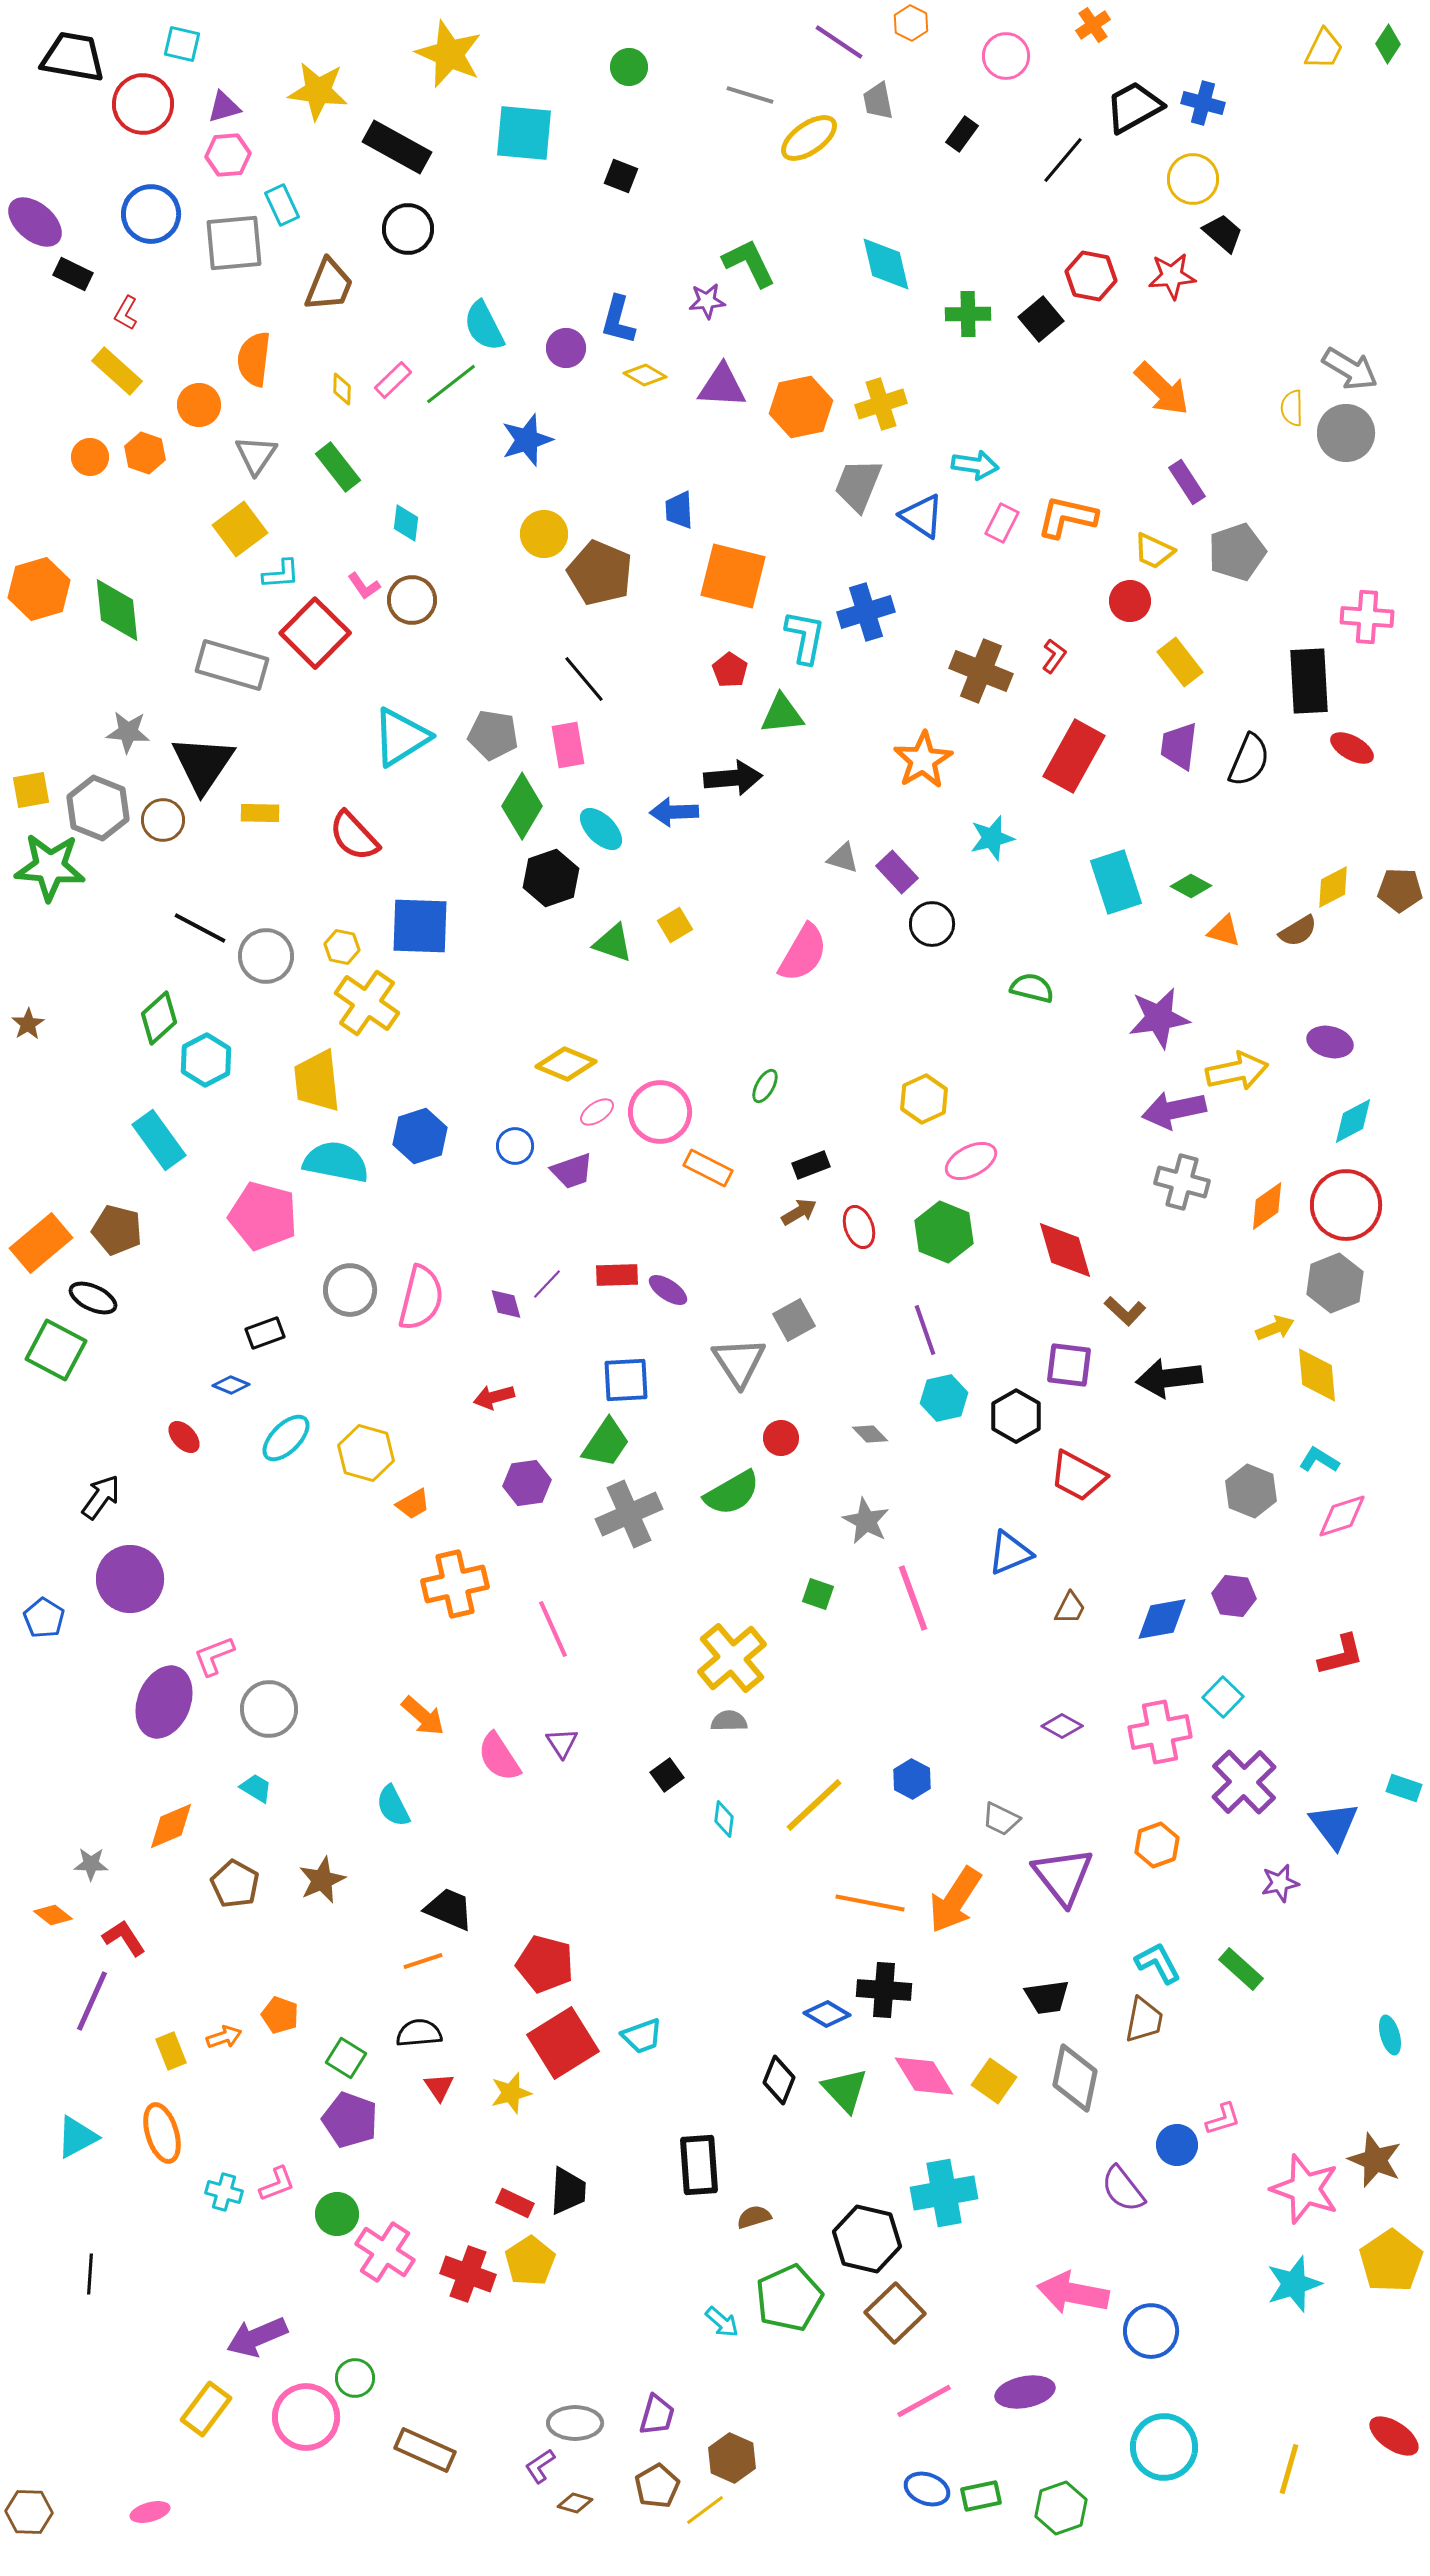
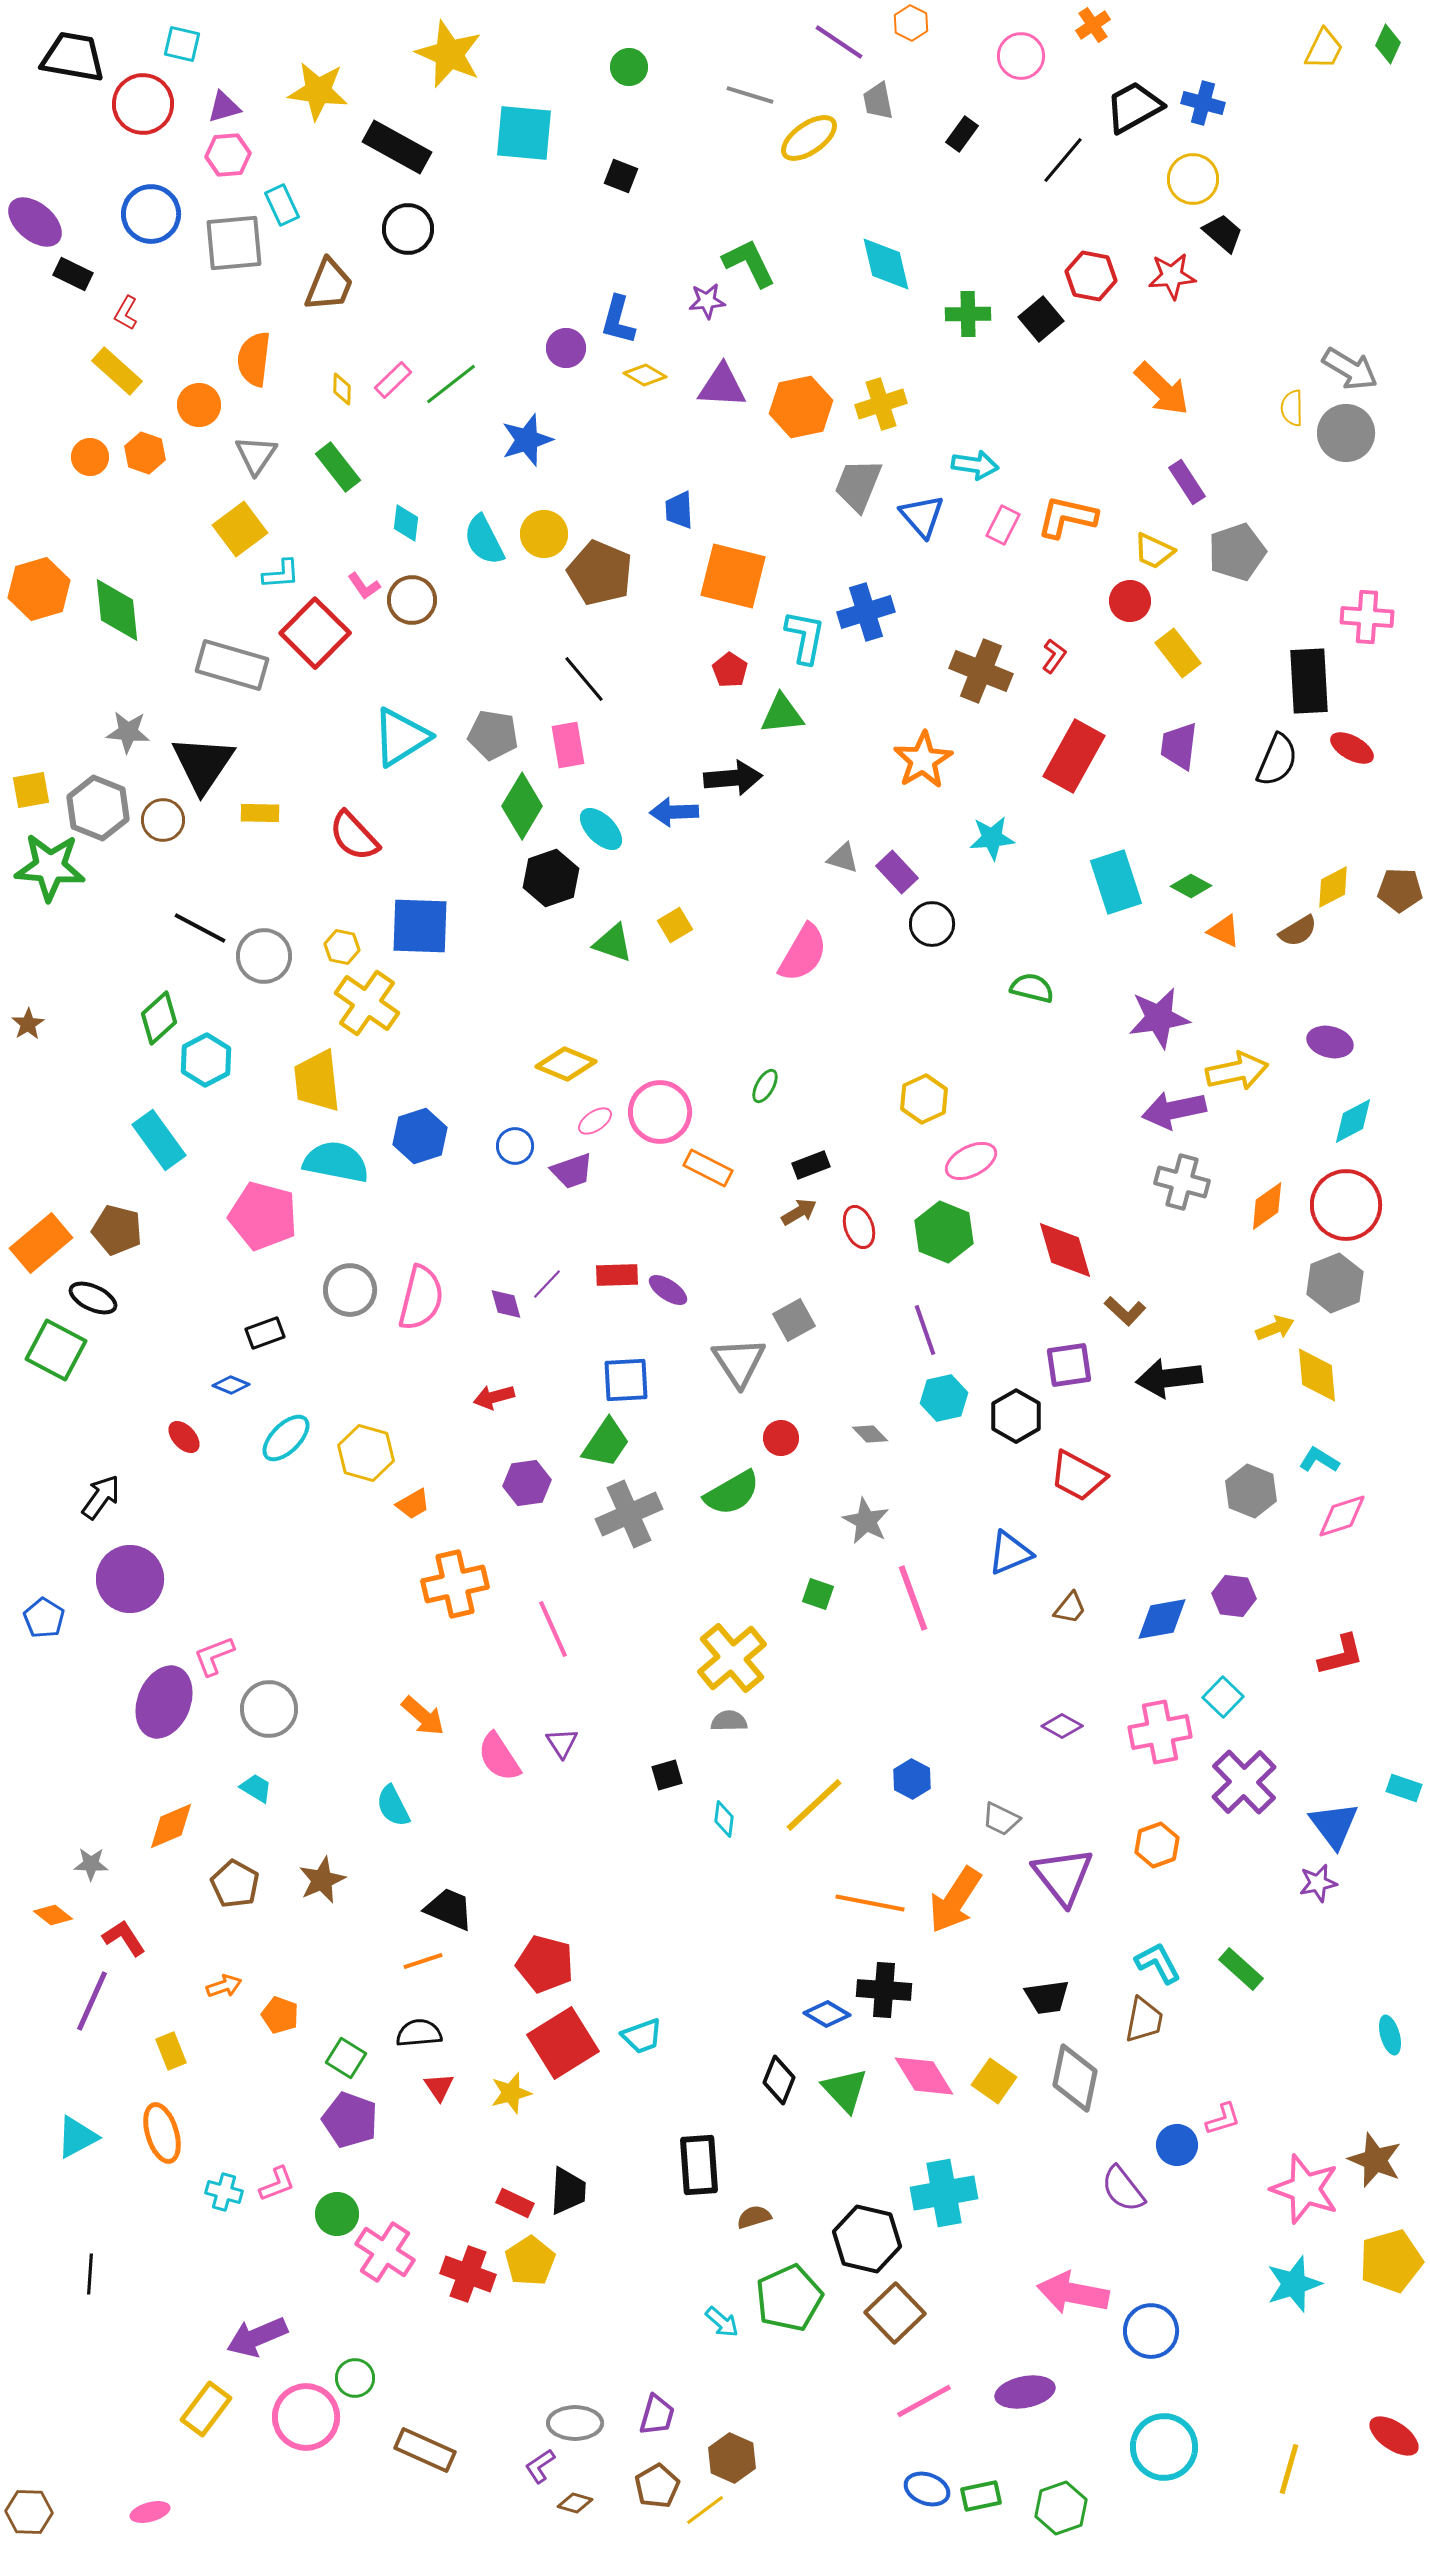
green diamond at (1388, 44): rotated 9 degrees counterclockwise
pink circle at (1006, 56): moved 15 px right
cyan semicircle at (484, 326): moved 214 px down
blue triangle at (922, 516): rotated 15 degrees clockwise
pink rectangle at (1002, 523): moved 1 px right, 2 px down
yellow rectangle at (1180, 662): moved 2 px left, 9 px up
black semicircle at (1249, 760): moved 28 px right
cyan star at (992, 838): rotated 9 degrees clockwise
orange triangle at (1224, 931): rotated 9 degrees clockwise
gray circle at (266, 956): moved 2 px left
pink ellipse at (597, 1112): moved 2 px left, 9 px down
purple square at (1069, 1365): rotated 15 degrees counterclockwise
brown trapezoid at (1070, 1608): rotated 12 degrees clockwise
black square at (667, 1775): rotated 20 degrees clockwise
purple star at (1280, 1883): moved 38 px right
orange arrow at (224, 2037): moved 51 px up
yellow pentagon at (1391, 2261): rotated 18 degrees clockwise
